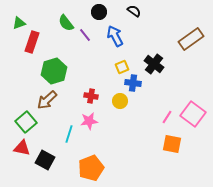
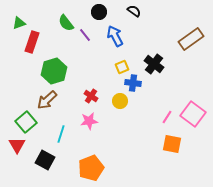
red cross: rotated 24 degrees clockwise
cyan line: moved 8 px left
red triangle: moved 5 px left, 3 px up; rotated 48 degrees clockwise
